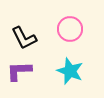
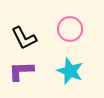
purple L-shape: moved 2 px right
